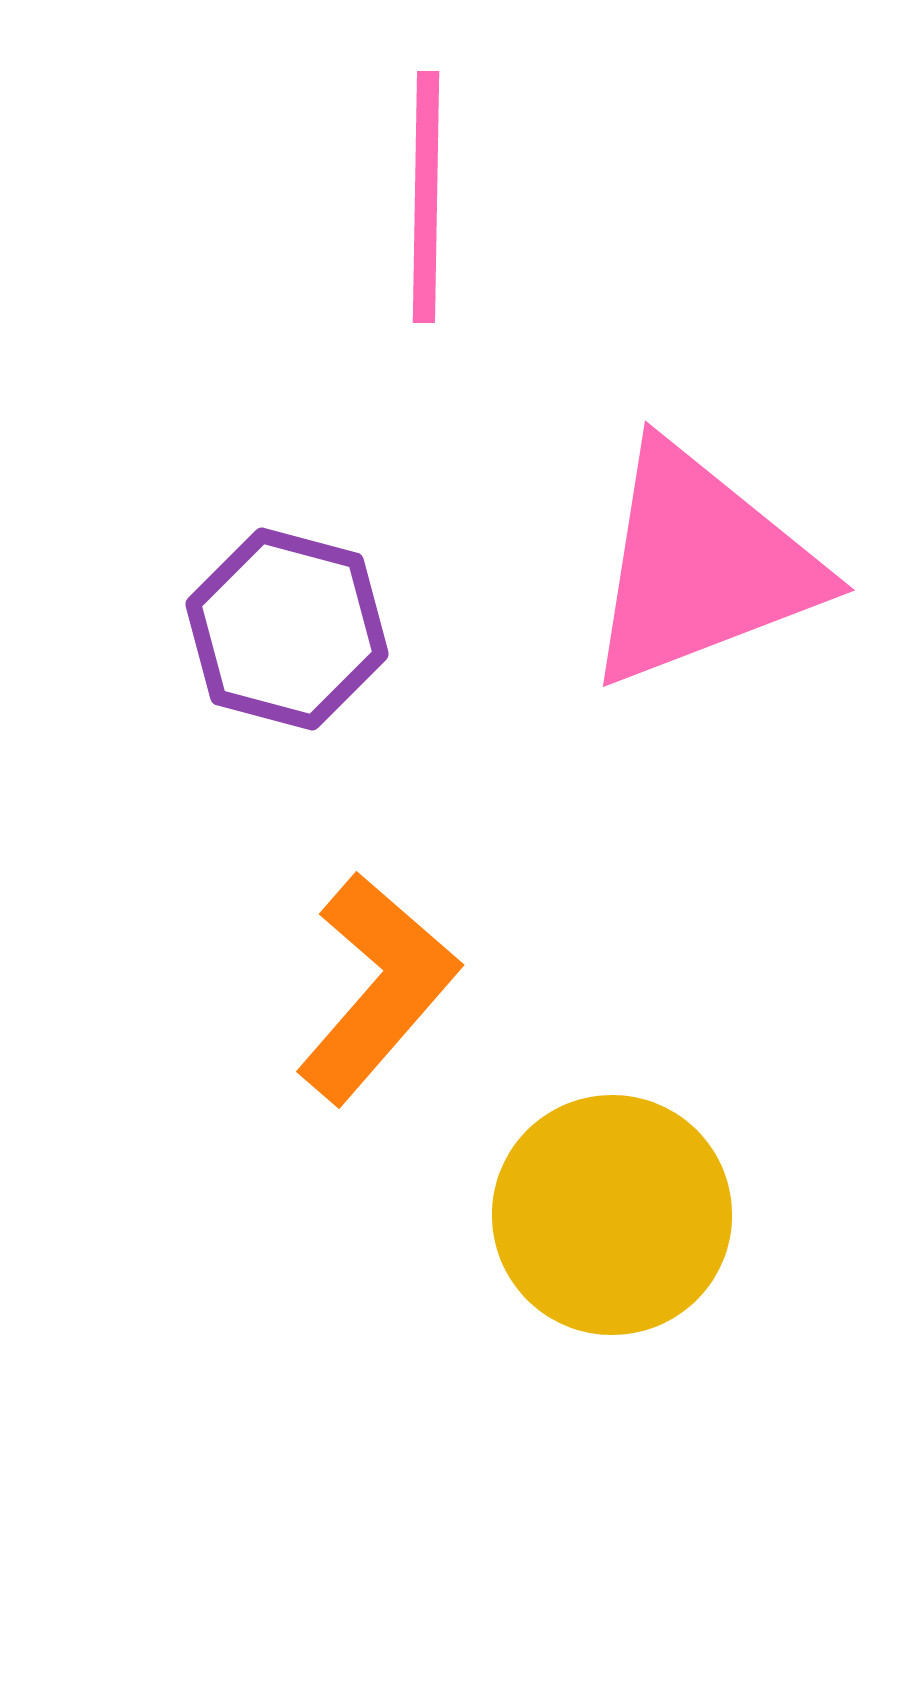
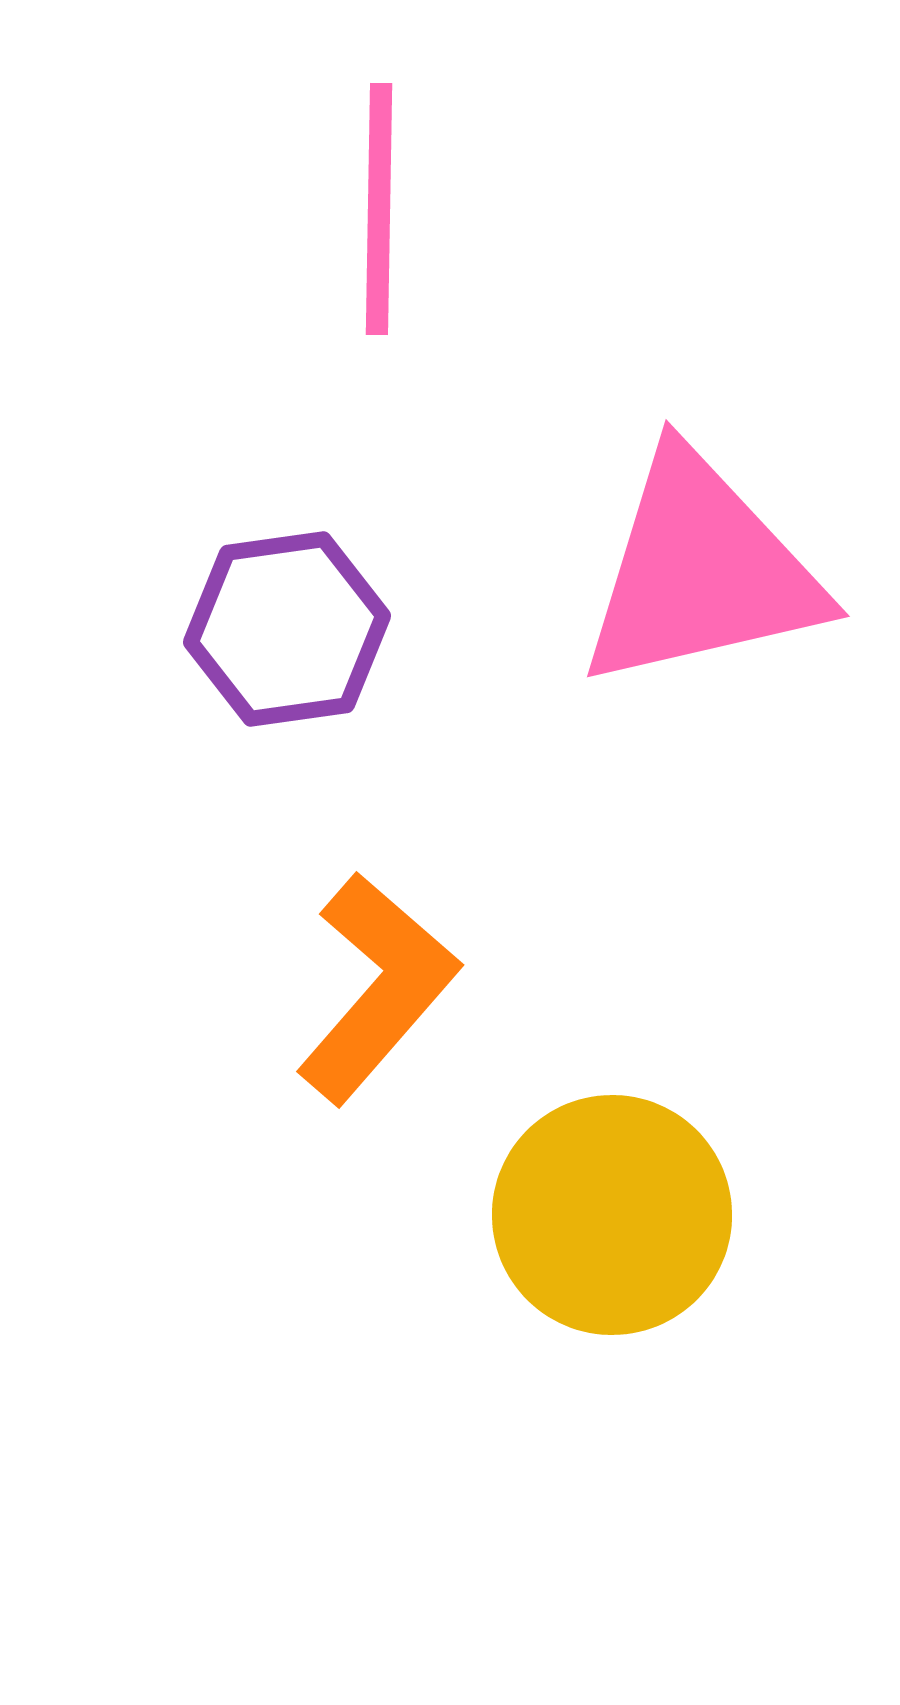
pink line: moved 47 px left, 12 px down
pink triangle: moved 5 px down; rotated 8 degrees clockwise
purple hexagon: rotated 23 degrees counterclockwise
